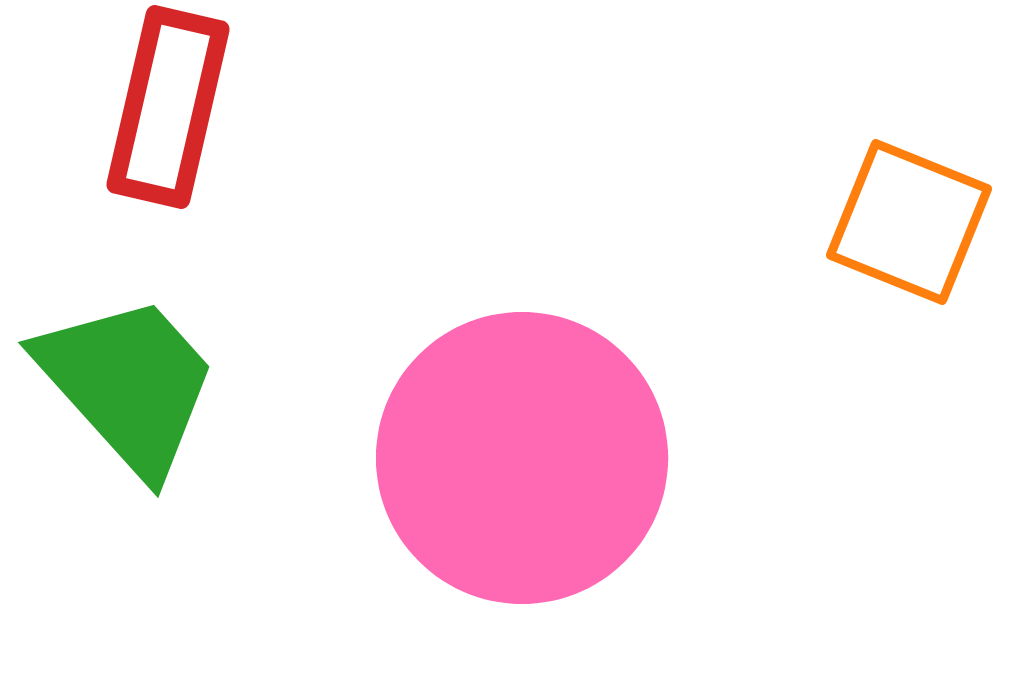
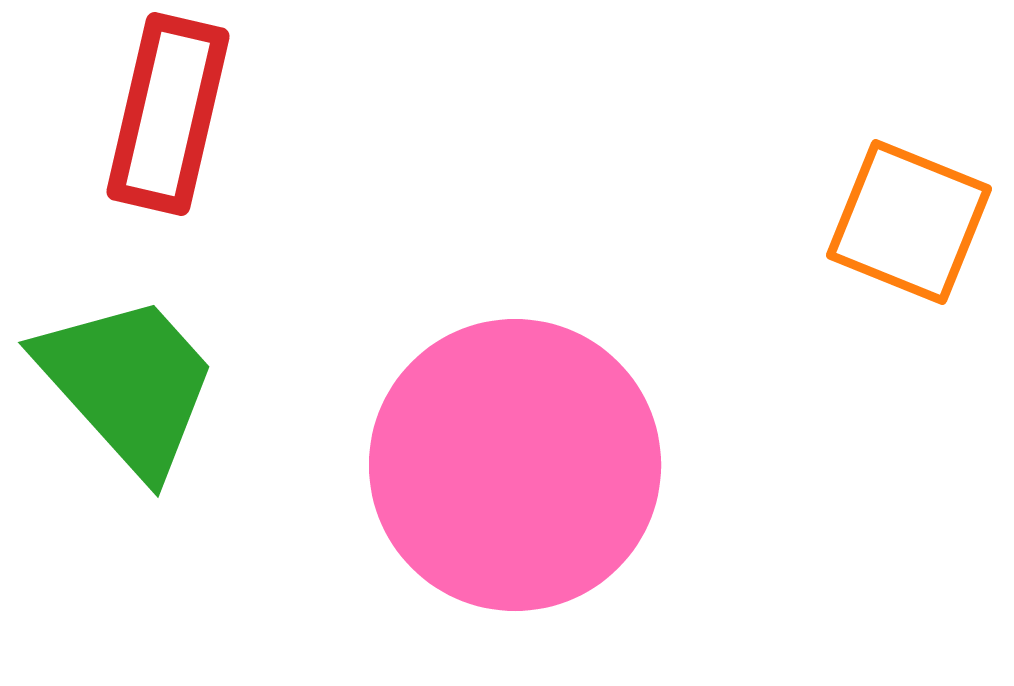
red rectangle: moved 7 px down
pink circle: moved 7 px left, 7 px down
